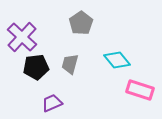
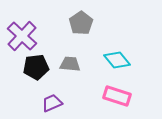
purple cross: moved 1 px up
gray trapezoid: rotated 80 degrees clockwise
pink rectangle: moved 23 px left, 6 px down
